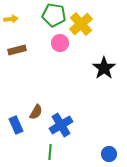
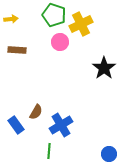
green pentagon: rotated 10 degrees clockwise
yellow cross: rotated 15 degrees clockwise
pink circle: moved 1 px up
brown rectangle: rotated 18 degrees clockwise
blue rectangle: rotated 12 degrees counterclockwise
green line: moved 1 px left, 1 px up
